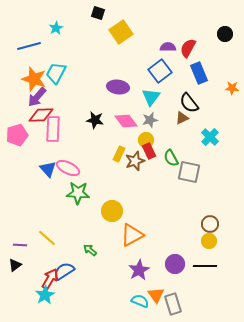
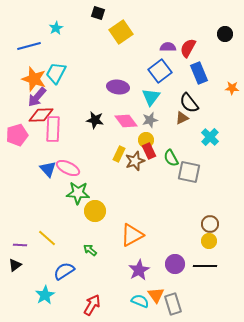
yellow circle at (112, 211): moved 17 px left
red arrow at (50, 279): moved 42 px right, 26 px down
